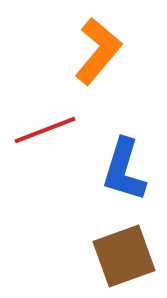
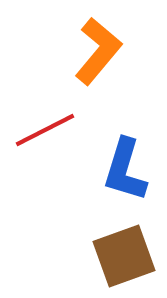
red line: rotated 6 degrees counterclockwise
blue L-shape: moved 1 px right
